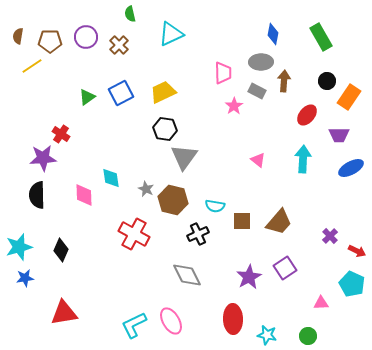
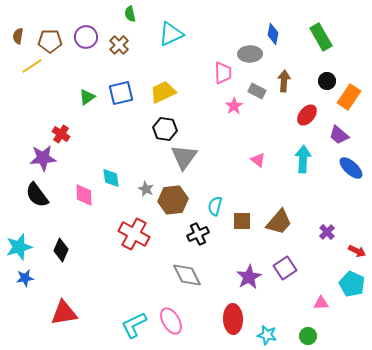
gray ellipse at (261, 62): moved 11 px left, 8 px up
blue square at (121, 93): rotated 15 degrees clockwise
purple trapezoid at (339, 135): rotated 40 degrees clockwise
blue ellipse at (351, 168): rotated 70 degrees clockwise
black semicircle at (37, 195): rotated 36 degrees counterclockwise
brown hexagon at (173, 200): rotated 20 degrees counterclockwise
cyan semicircle at (215, 206): rotated 96 degrees clockwise
purple cross at (330, 236): moved 3 px left, 4 px up
